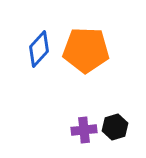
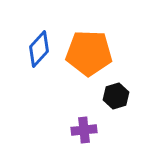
orange pentagon: moved 3 px right, 3 px down
black hexagon: moved 1 px right, 31 px up
